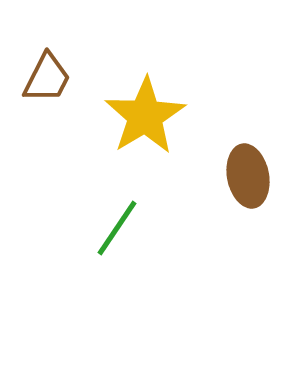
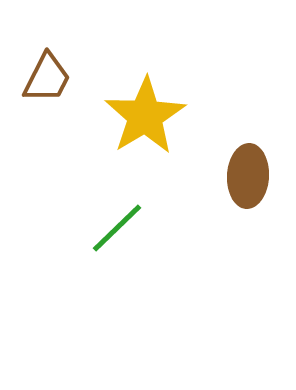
brown ellipse: rotated 14 degrees clockwise
green line: rotated 12 degrees clockwise
